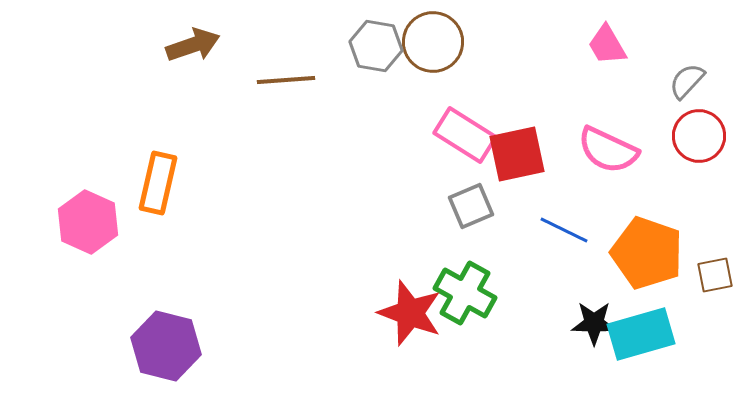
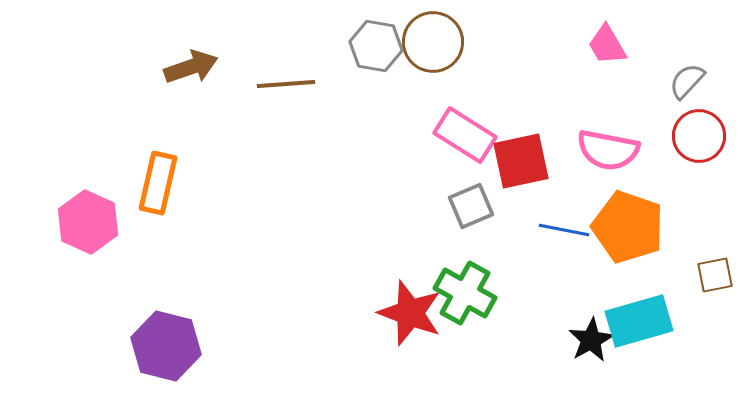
brown arrow: moved 2 px left, 22 px down
brown line: moved 4 px down
pink semicircle: rotated 14 degrees counterclockwise
red square: moved 4 px right, 7 px down
blue line: rotated 15 degrees counterclockwise
orange pentagon: moved 19 px left, 26 px up
black star: moved 3 px left, 17 px down; rotated 30 degrees counterclockwise
cyan rectangle: moved 2 px left, 13 px up
